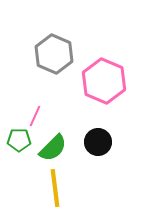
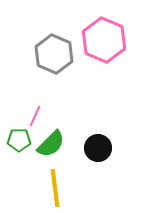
pink hexagon: moved 41 px up
black circle: moved 6 px down
green semicircle: moved 2 px left, 4 px up
